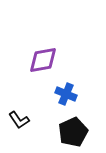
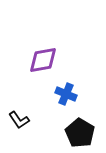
black pentagon: moved 7 px right, 1 px down; rotated 16 degrees counterclockwise
